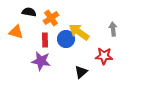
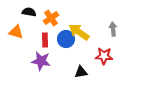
black triangle: rotated 32 degrees clockwise
